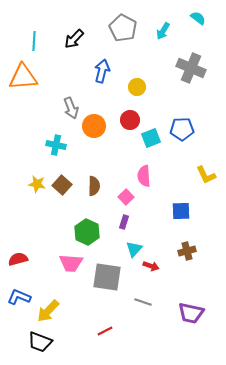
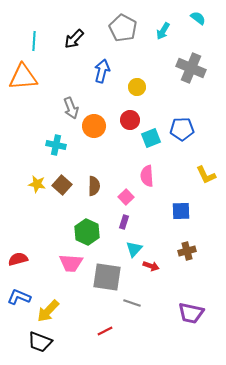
pink semicircle: moved 3 px right
gray line: moved 11 px left, 1 px down
